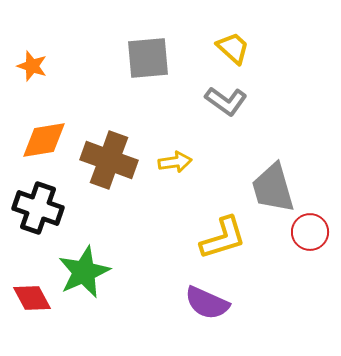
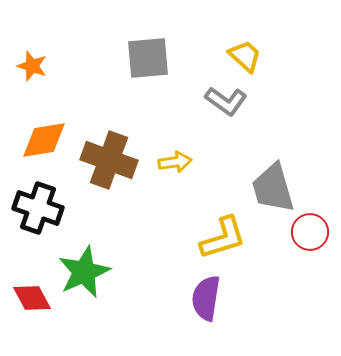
yellow trapezoid: moved 12 px right, 8 px down
purple semicircle: moved 1 px left, 5 px up; rotated 75 degrees clockwise
